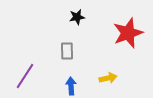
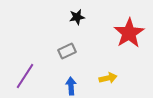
red star: moved 1 px right; rotated 12 degrees counterclockwise
gray rectangle: rotated 66 degrees clockwise
